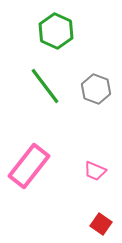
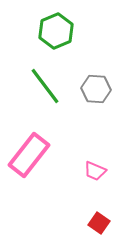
green hexagon: rotated 12 degrees clockwise
gray hexagon: rotated 16 degrees counterclockwise
pink rectangle: moved 11 px up
red square: moved 2 px left, 1 px up
